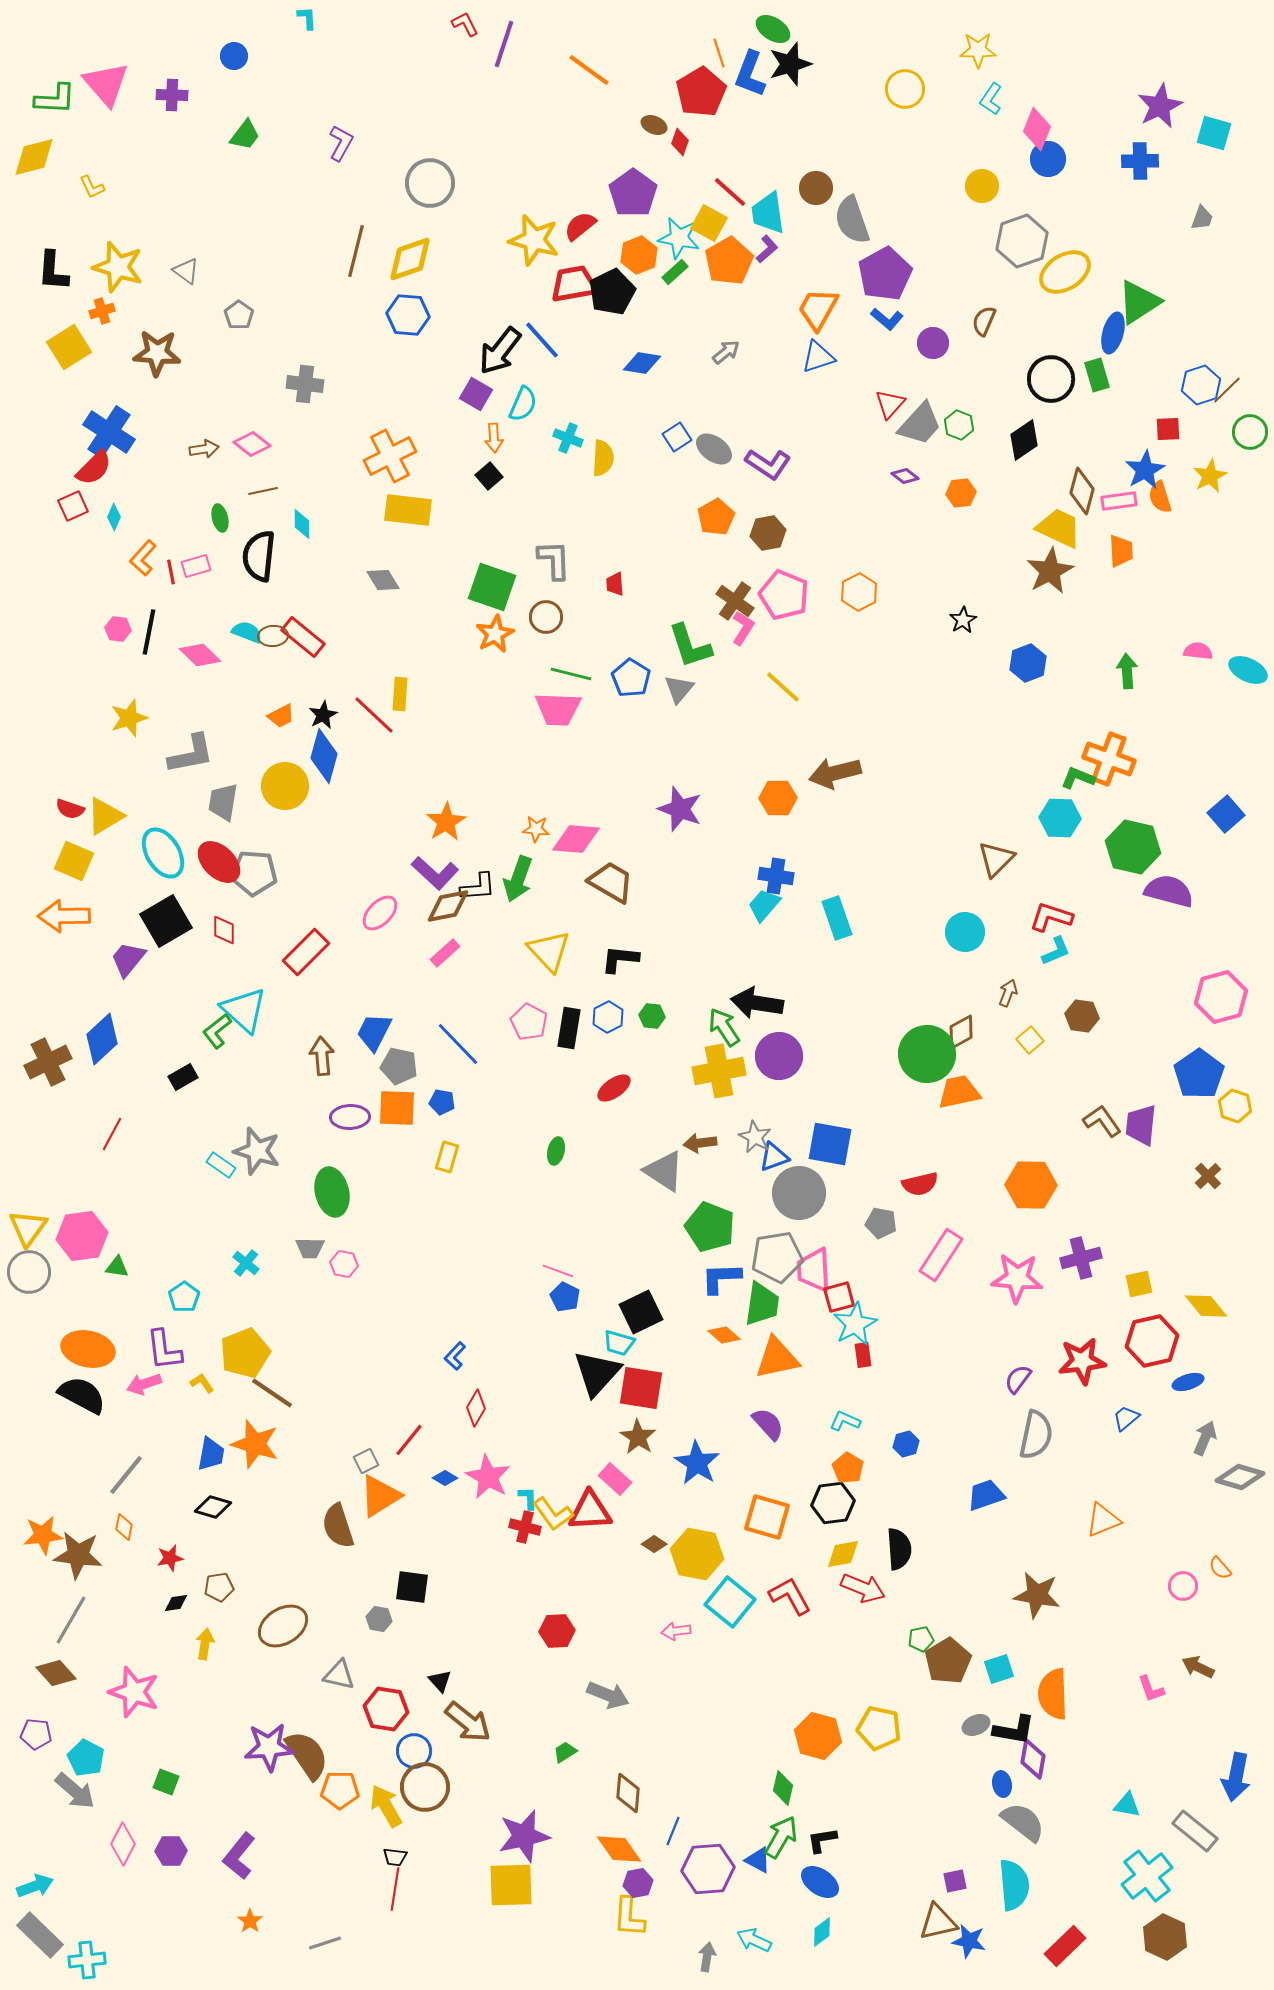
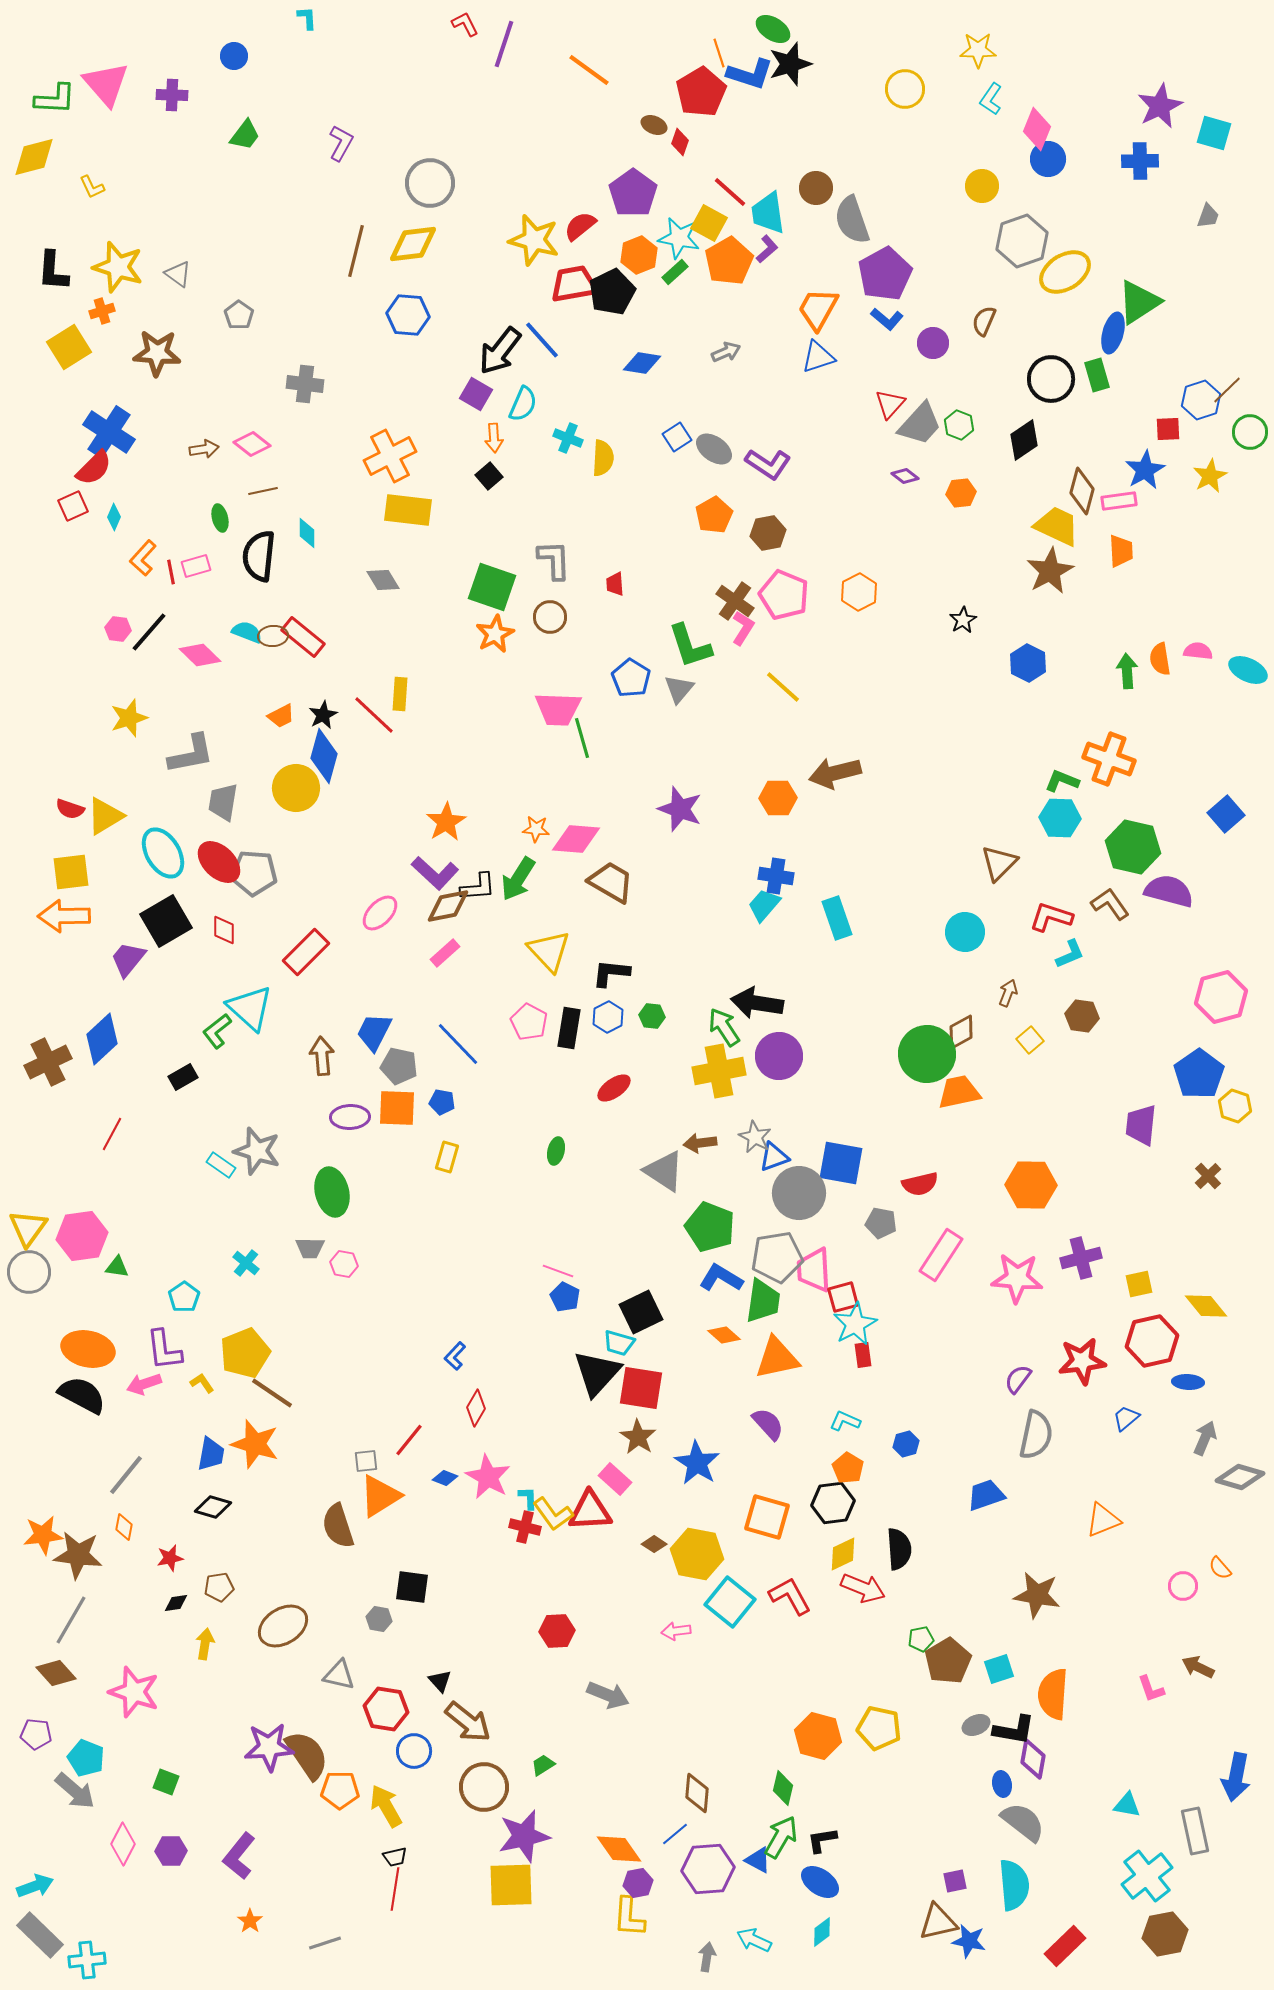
blue L-shape at (750, 74): rotated 93 degrees counterclockwise
gray trapezoid at (1202, 218): moved 6 px right, 2 px up
yellow diamond at (410, 259): moved 3 px right, 15 px up; rotated 12 degrees clockwise
gray triangle at (186, 271): moved 8 px left, 3 px down
gray arrow at (726, 352): rotated 16 degrees clockwise
blue hexagon at (1201, 385): moved 15 px down
orange semicircle at (1160, 497): moved 162 px down; rotated 8 degrees clockwise
orange pentagon at (716, 517): moved 2 px left, 2 px up
cyan diamond at (302, 524): moved 5 px right, 9 px down
yellow trapezoid at (1059, 528): moved 2 px left, 2 px up
brown circle at (546, 617): moved 4 px right
black line at (149, 632): rotated 30 degrees clockwise
blue hexagon at (1028, 663): rotated 12 degrees counterclockwise
green line at (571, 674): moved 11 px right, 64 px down; rotated 60 degrees clockwise
green L-shape at (1078, 778): moved 16 px left, 3 px down
yellow circle at (285, 786): moved 11 px right, 2 px down
brown triangle at (996, 859): moved 3 px right, 4 px down
yellow square at (74, 861): moved 3 px left, 11 px down; rotated 30 degrees counterclockwise
green arrow at (518, 879): rotated 12 degrees clockwise
cyan L-shape at (1056, 951): moved 14 px right, 3 px down
black L-shape at (620, 959): moved 9 px left, 14 px down
cyan triangle at (244, 1010): moved 6 px right, 2 px up
brown L-shape at (1102, 1121): moved 8 px right, 217 px up
blue square at (830, 1144): moved 11 px right, 19 px down
blue L-shape at (721, 1278): rotated 33 degrees clockwise
red square at (839, 1297): moved 4 px right
green trapezoid at (762, 1304): moved 1 px right, 3 px up
blue ellipse at (1188, 1382): rotated 20 degrees clockwise
gray square at (366, 1461): rotated 20 degrees clockwise
blue diamond at (445, 1478): rotated 10 degrees counterclockwise
yellow diamond at (843, 1554): rotated 15 degrees counterclockwise
orange semicircle at (1053, 1694): rotated 6 degrees clockwise
green trapezoid at (565, 1752): moved 22 px left, 13 px down
cyan pentagon at (86, 1758): rotated 6 degrees counterclockwise
brown circle at (425, 1787): moved 59 px right
brown diamond at (628, 1793): moved 69 px right
blue line at (673, 1831): moved 2 px right, 3 px down; rotated 28 degrees clockwise
gray rectangle at (1195, 1831): rotated 39 degrees clockwise
black trapezoid at (395, 1857): rotated 20 degrees counterclockwise
brown hexagon at (1165, 1937): moved 3 px up; rotated 24 degrees clockwise
